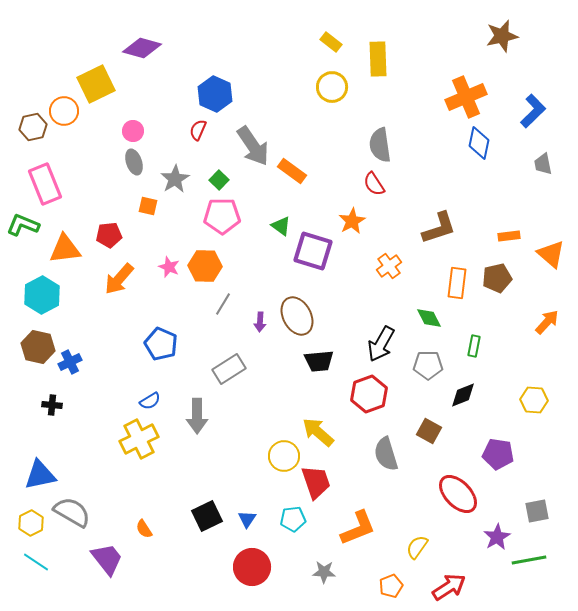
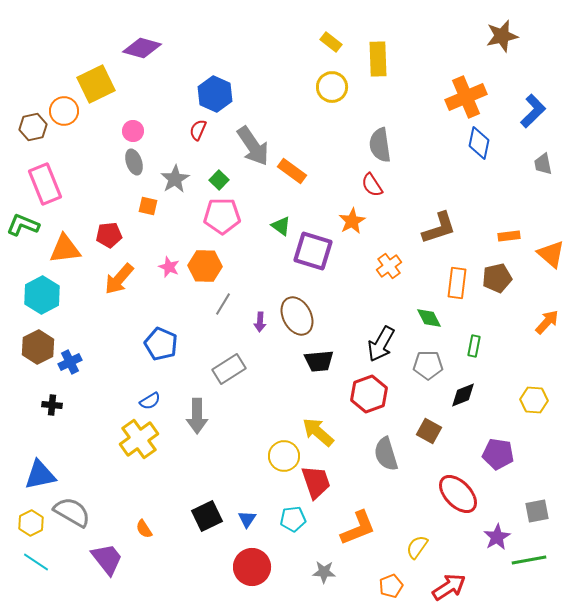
red semicircle at (374, 184): moved 2 px left, 1 px down
brown hexagon at (38, 347): rotated 20 degrees clockwise
yellow cross at (139, 439): rotated 9 degrees counterclockwise
